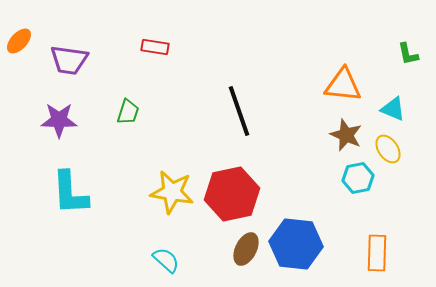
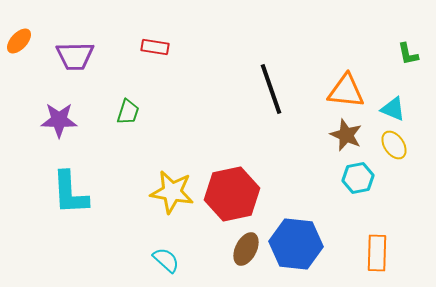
purple trapezoid: moved 6 px right, 4 px up; rotated 9 degrees counterclockwise
orange triangle: moved 3 px right, 6 px down
black line: moved 32 px right, 22 px up
yellow ellipse: moved 6 px right, 4 px up
